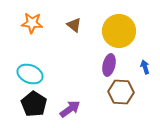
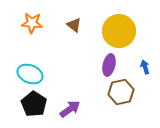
brown hexagon: rotated 15 degrees counterclockwise
